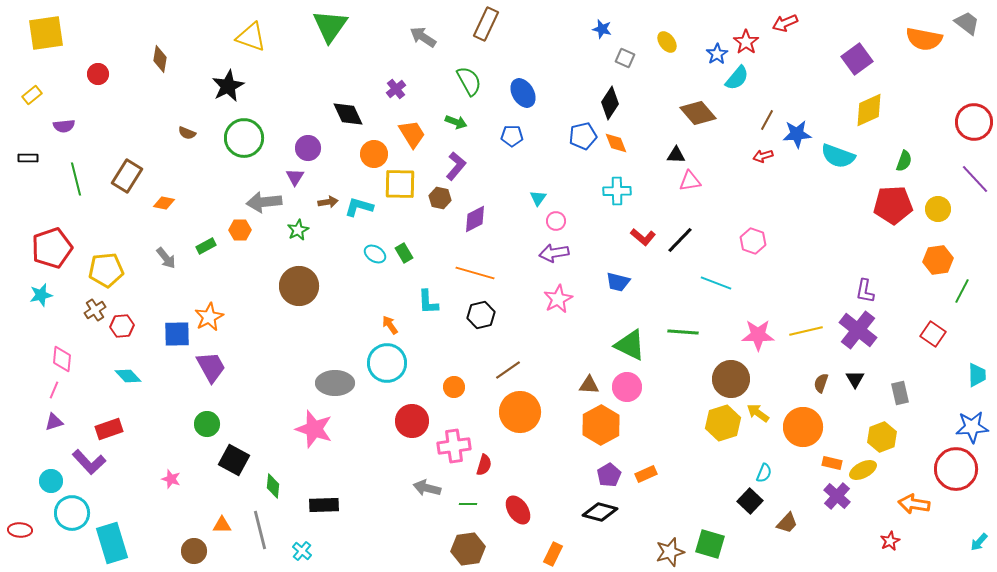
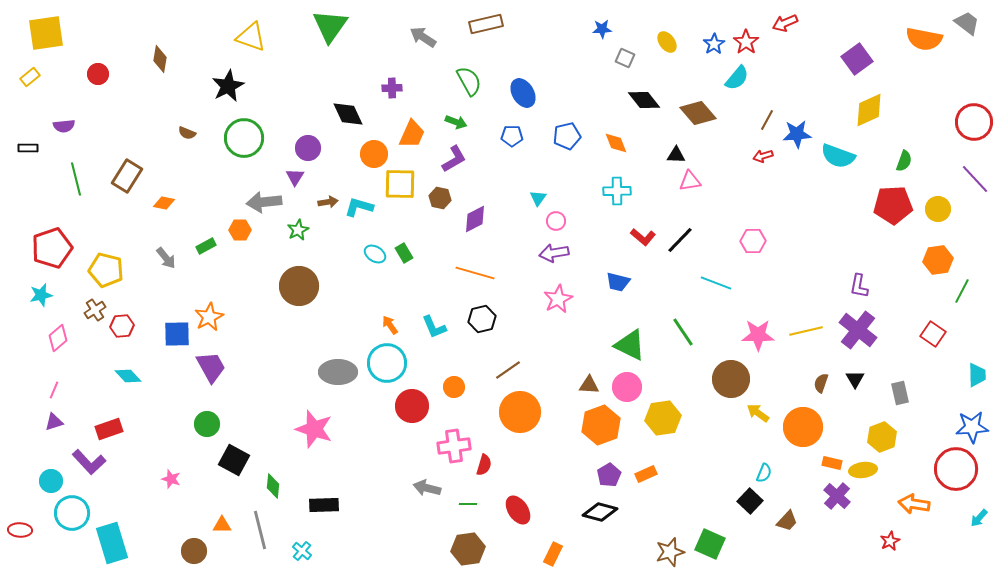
brown rectangle at (486, 24): rotated 52 degrees clockwise
blue star at (602, 29): rotated 18 degrees counterclockwise
blue star at (717, 54): moved 3 px left, 10 px up
purple cross at (396, 89): moved 4 px left, 1 px up; rotated 36 degrees clockwise
yellow rectangle at (32, 95): moved 2 px left, 18 px up
black diamond at (610, 103): moved 34 px right, 3 px up; rotated 72 degrees counterclockwise
orange trapezoid at (412, 134): rotated 56 degrees clockwise
blue pentagon at (583, 136): moved 16 px left
black rectangle at (28, 158): moved 10 px up
purple L-shape at (456, 166): moved 2 px left, 7 px up; rotated 20 degrees clockwise
pink hexagon at (753, 241): rotated 20 degrees counterclockwise
yellow pentagon at (106, 270): rotated 20 degrees clockwise
purple L-shape at (865, 291): moved 6 px left, 5 px up
cyan L-shape at (428, 302): moved 6 px right, 25 px down; rotated 20 degrees counterclockwise
black hexagon at (481, 315): moved 1 px right, 4 px down
green line at (683, 332): rotated 52 degrees clockwise
pink diamond at (62, 359): moved 4 px left, 21 px up; rotated 44 degrees clockwise
gray ellipse at (335, 383): moved 3 px right, 11 px up
red circle at (412, 421): moved 15 px up
yellow hexagon at (723, 423): moved 60 px left, 5 px up; rotated 8 degrees clockwise
orange hexagon at (601, 425): rotated 9 degrees clockwise
yellow ellipse at (863, 470): rotated 20 degrees clockwise
brown trapezoid at (787, 523): moved 2 px up
cyan arrow at (979, 542): moved 24 px up
green square at (710, 544): rotated 8 degrees clockwise
